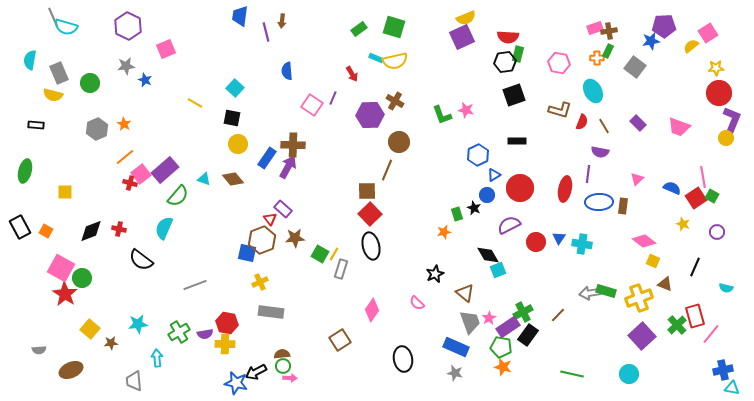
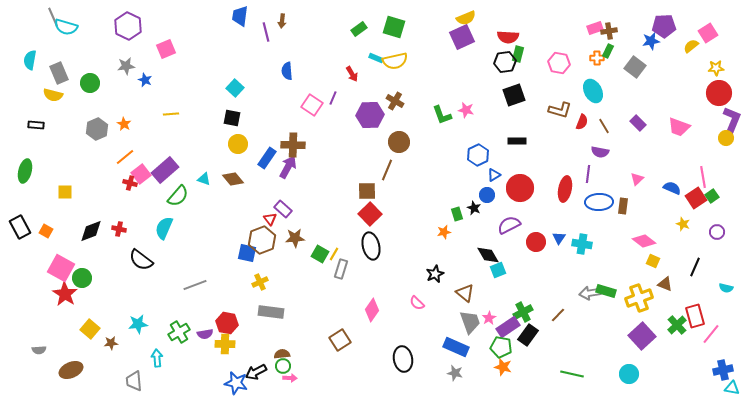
yellow line at (195, 103): moved 24 px left, 11 px down; rotated 35 degrees counterclockwise
green square at (712, 196): rotated 24 degrees clockwise
